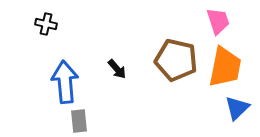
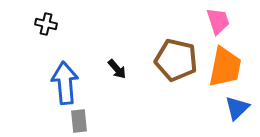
blue arrow: moved 1 px down
